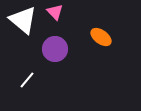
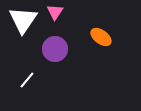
pink triangle: rotated 18 degrees clockwise
white triangle: rotated 24 degrees clockwise
